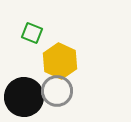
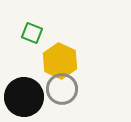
gray circle: moved 5 px right, 2 px up
